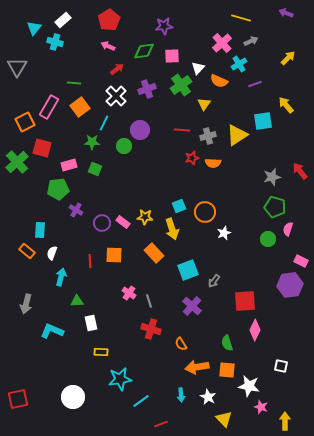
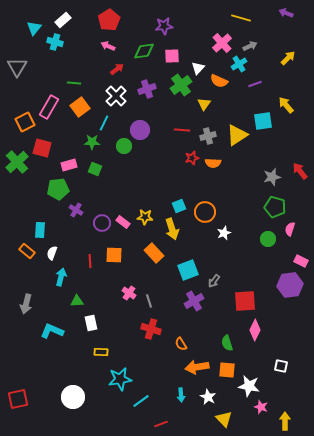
gray arrow at (251, 41): moved 1 px left, 5 px down
pink semicircle at (288, 229): moved 2 px right
purple cross at (192, 306): moved 2 px right, 5 px up; rotated 18 degrees clockwise
